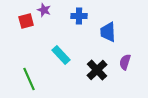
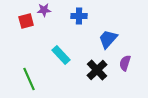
purple star: rotated 24 degrees counterclockwise
blue trapezoid: moved 7 px down; rotated 45 degrees clockwise
purple semicircle: moved 1 px down
